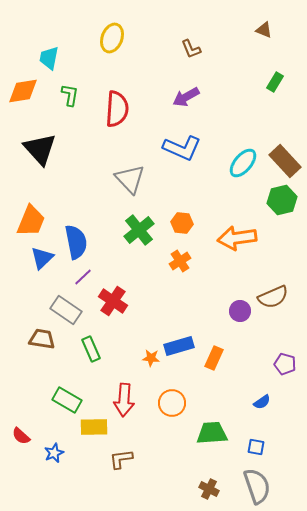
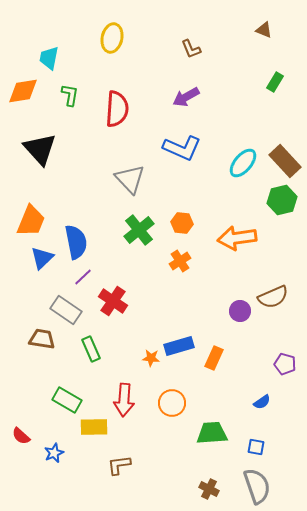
yellow ellipse at (112, 38): rotated 8 degrees counterclockwise
brown L-shape at (121, 459): moved 2 px left, 6 px down
